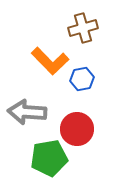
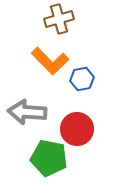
brown cross: moved 24 px left, 9 px up
green pentagon: rotated 21 degrees clockwise
